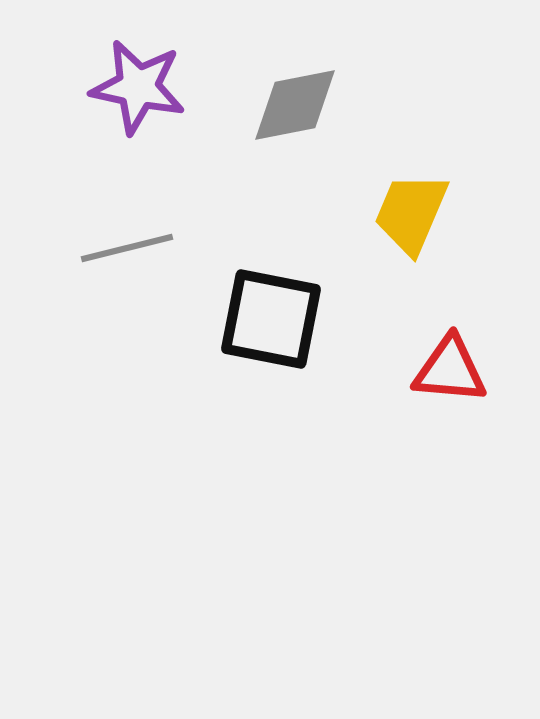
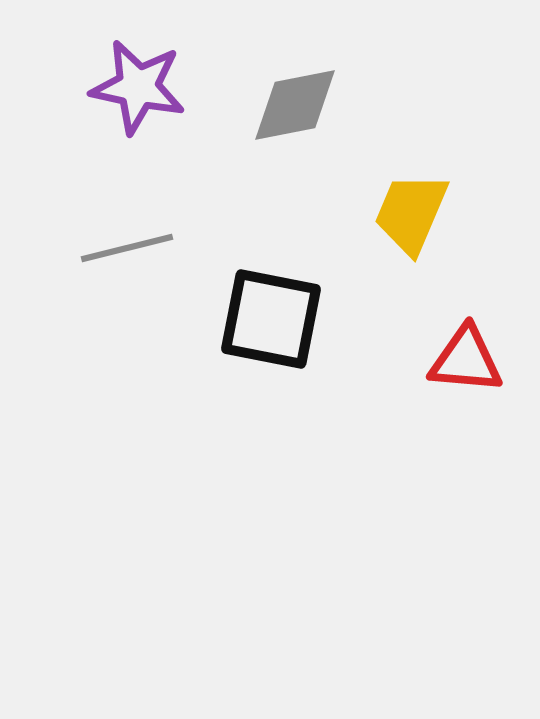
red triangle: moved 16 px right, 10 px up
